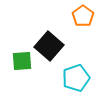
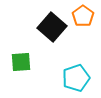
black square: moved 3 px right, 19 px up
green square: moved 1 px left, 1 px down
